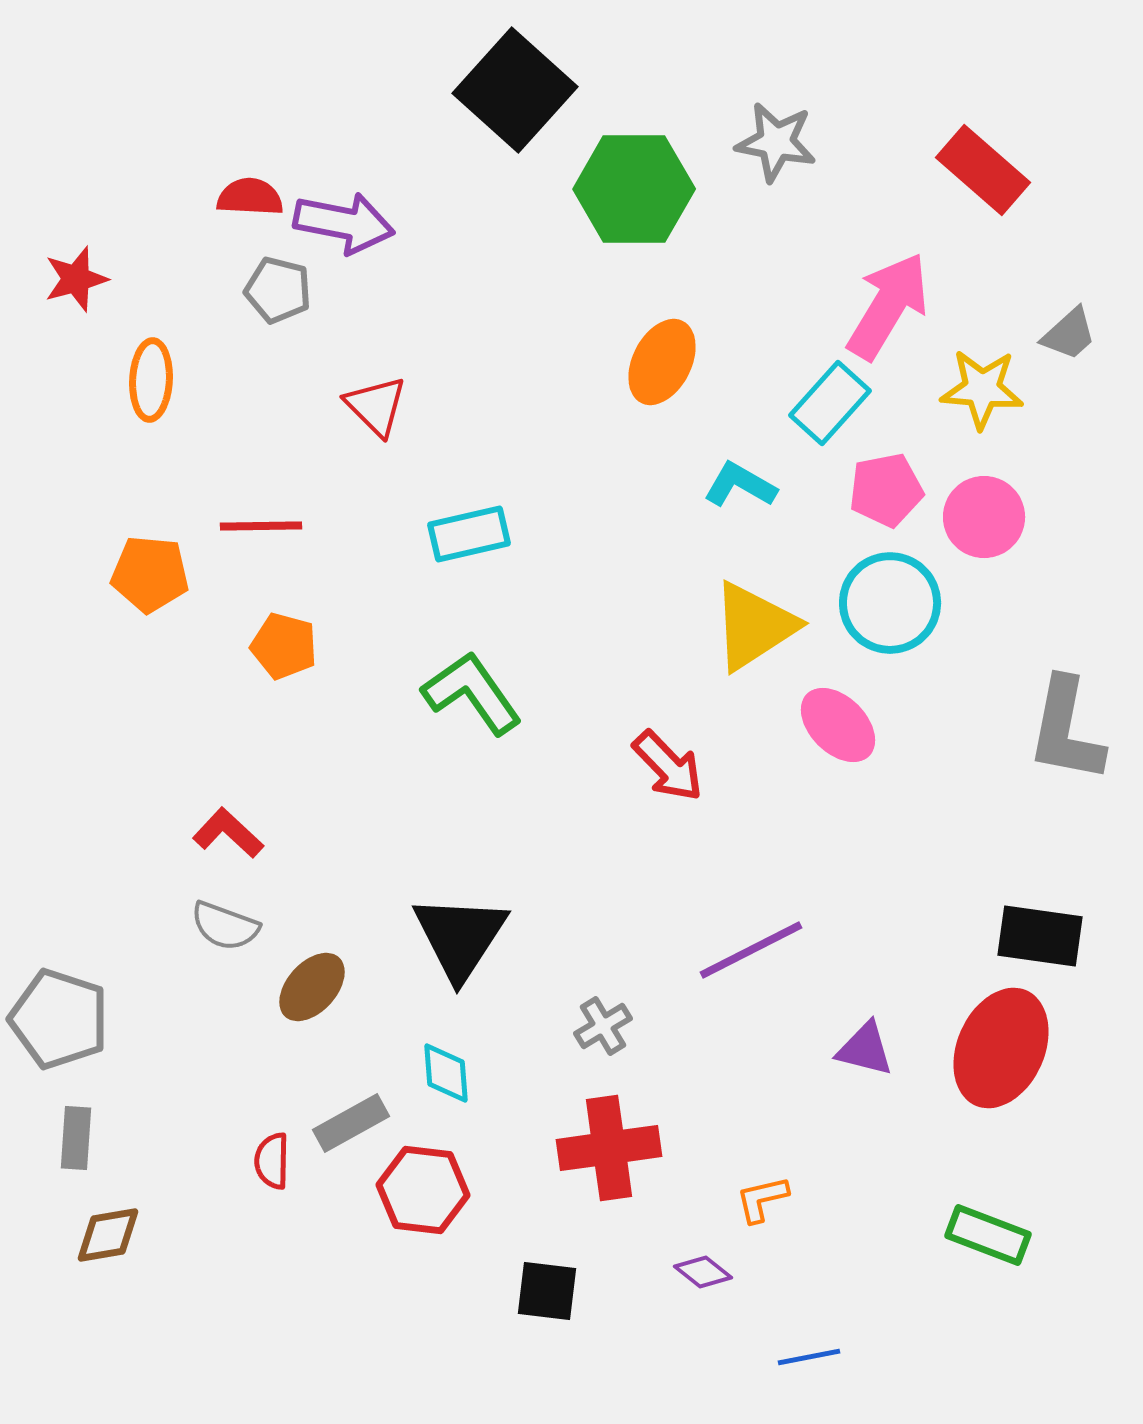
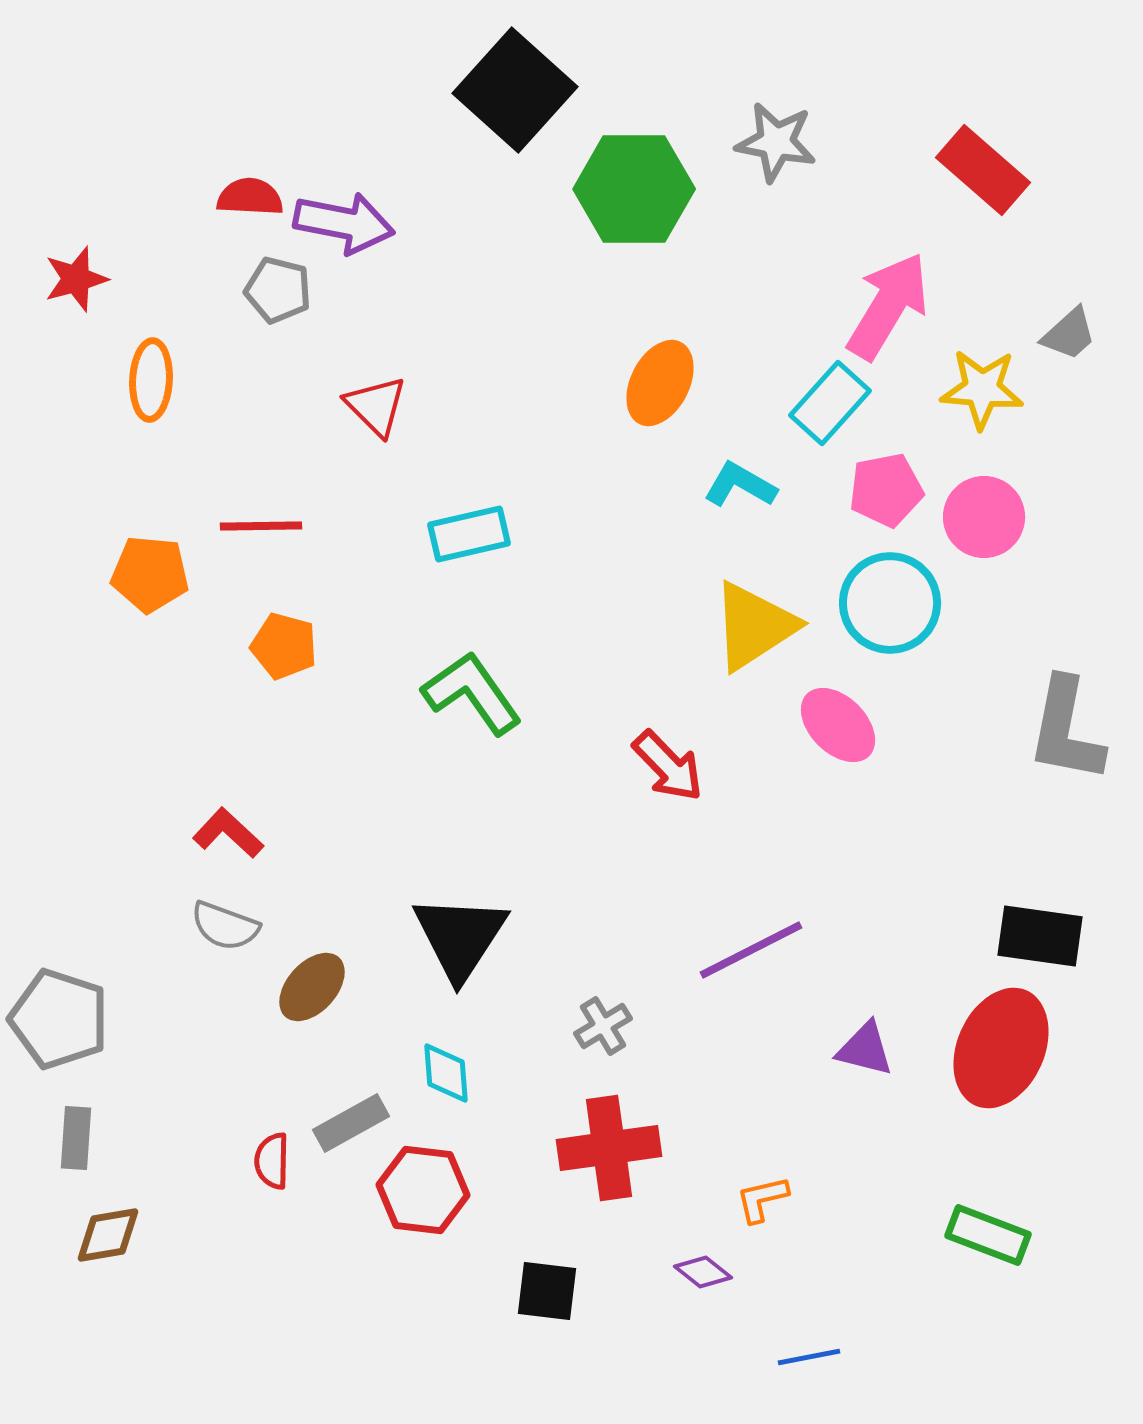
orange ellipse at (662, 362): moved 2 px left, 21 px down
